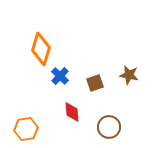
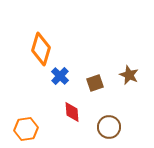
brown star: rotated 12 degrees clockwise
